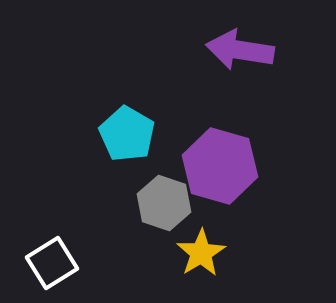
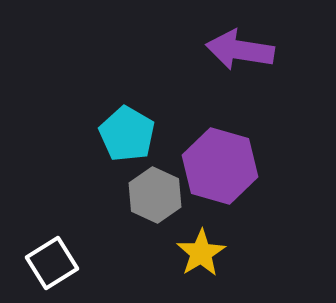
gray hexagon: moved 9 px left, 8 px up; rotated 6 degrees clockwise
